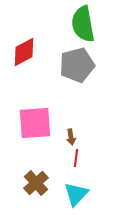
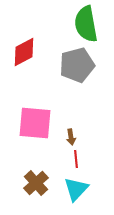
green semicircle: moved 3 px right
pink square: rotated 9 degrees clockwise
red line: moved 1 px down; rotated 12 degrees counterclockwise
cyan triangle: moved 5 px up
